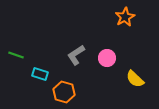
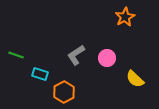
orange hexagon: rotated 15 degrees clockwise
